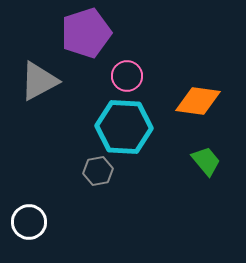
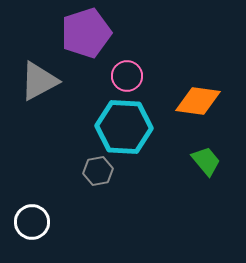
white circle: moved 3 px right
